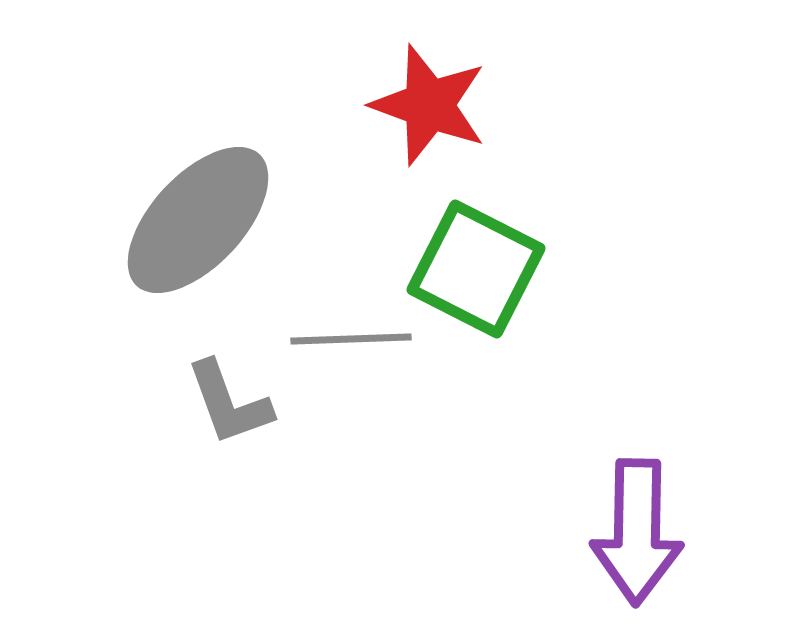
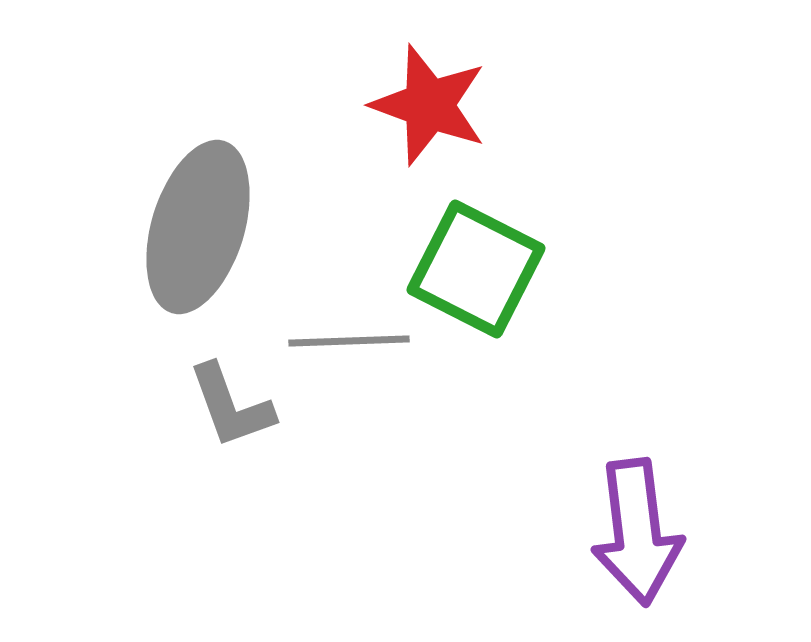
gray ellipse: moved 7 px down; rotated 26 degrees counterclockwise
gray line: moved 2 px left, 2 px down
gray L-shape: moved 2 px right, 3 px down
purple arrow: rotated 8 degrees counterclockwise
